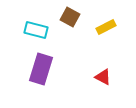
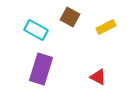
cyan rectangle: rotated 15 degrees clockwise
red triangle: moved 5 px left
